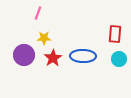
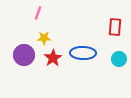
red rectangle: moved 7 px up
blue ellipse: moved 3 px up
